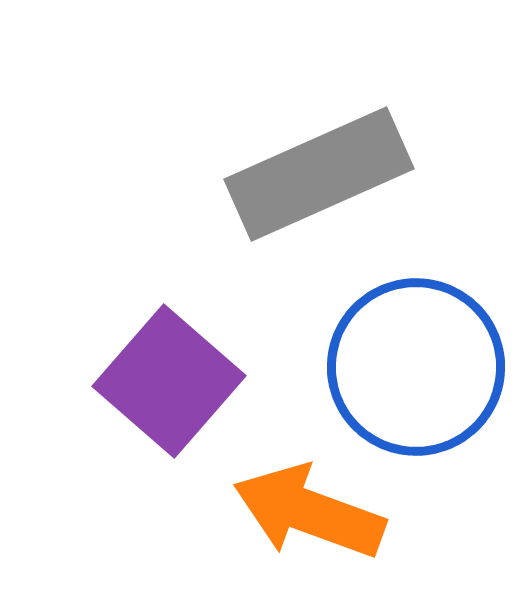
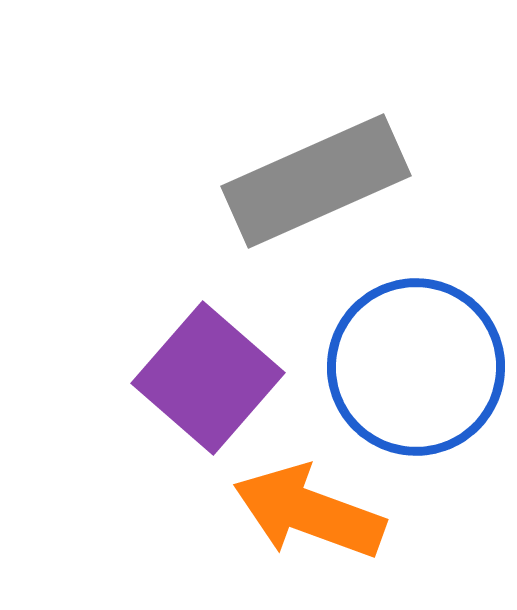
gray rectangle: moved 3 px left, 7 px down
purple square: moved 39 px right, 3 px up
